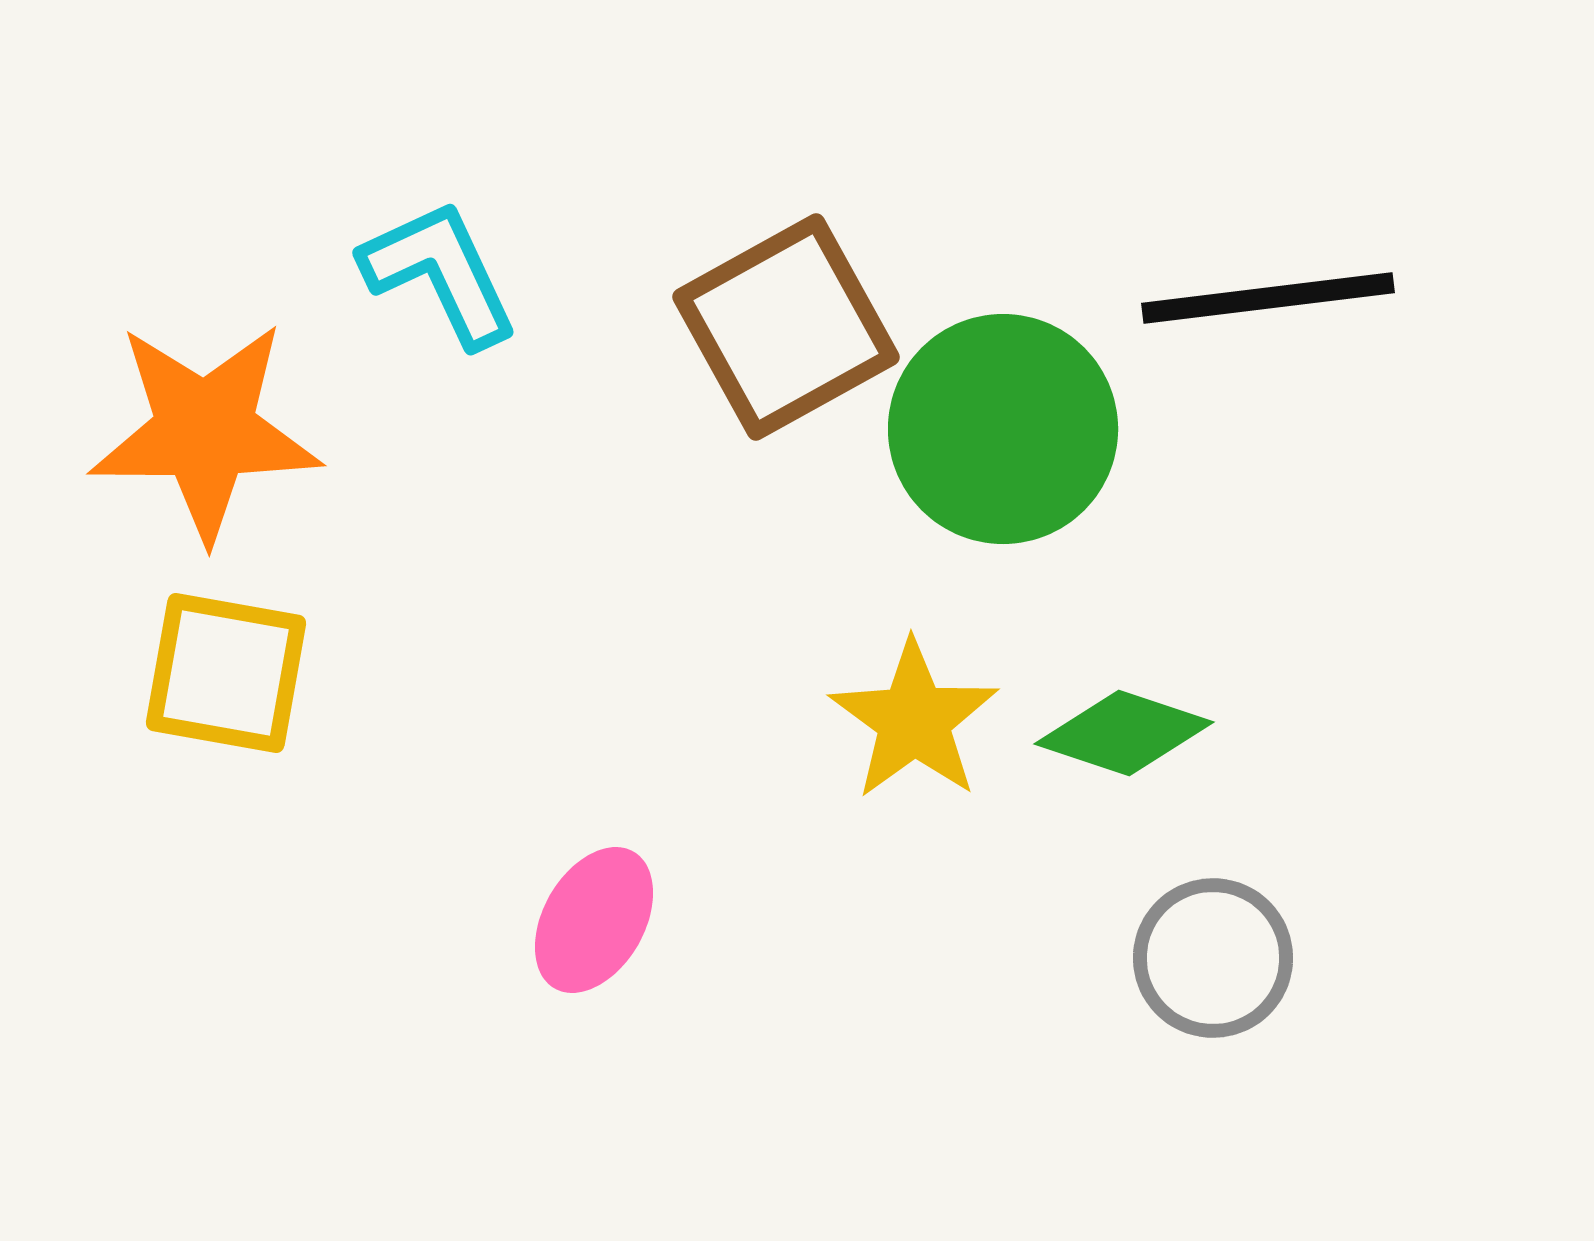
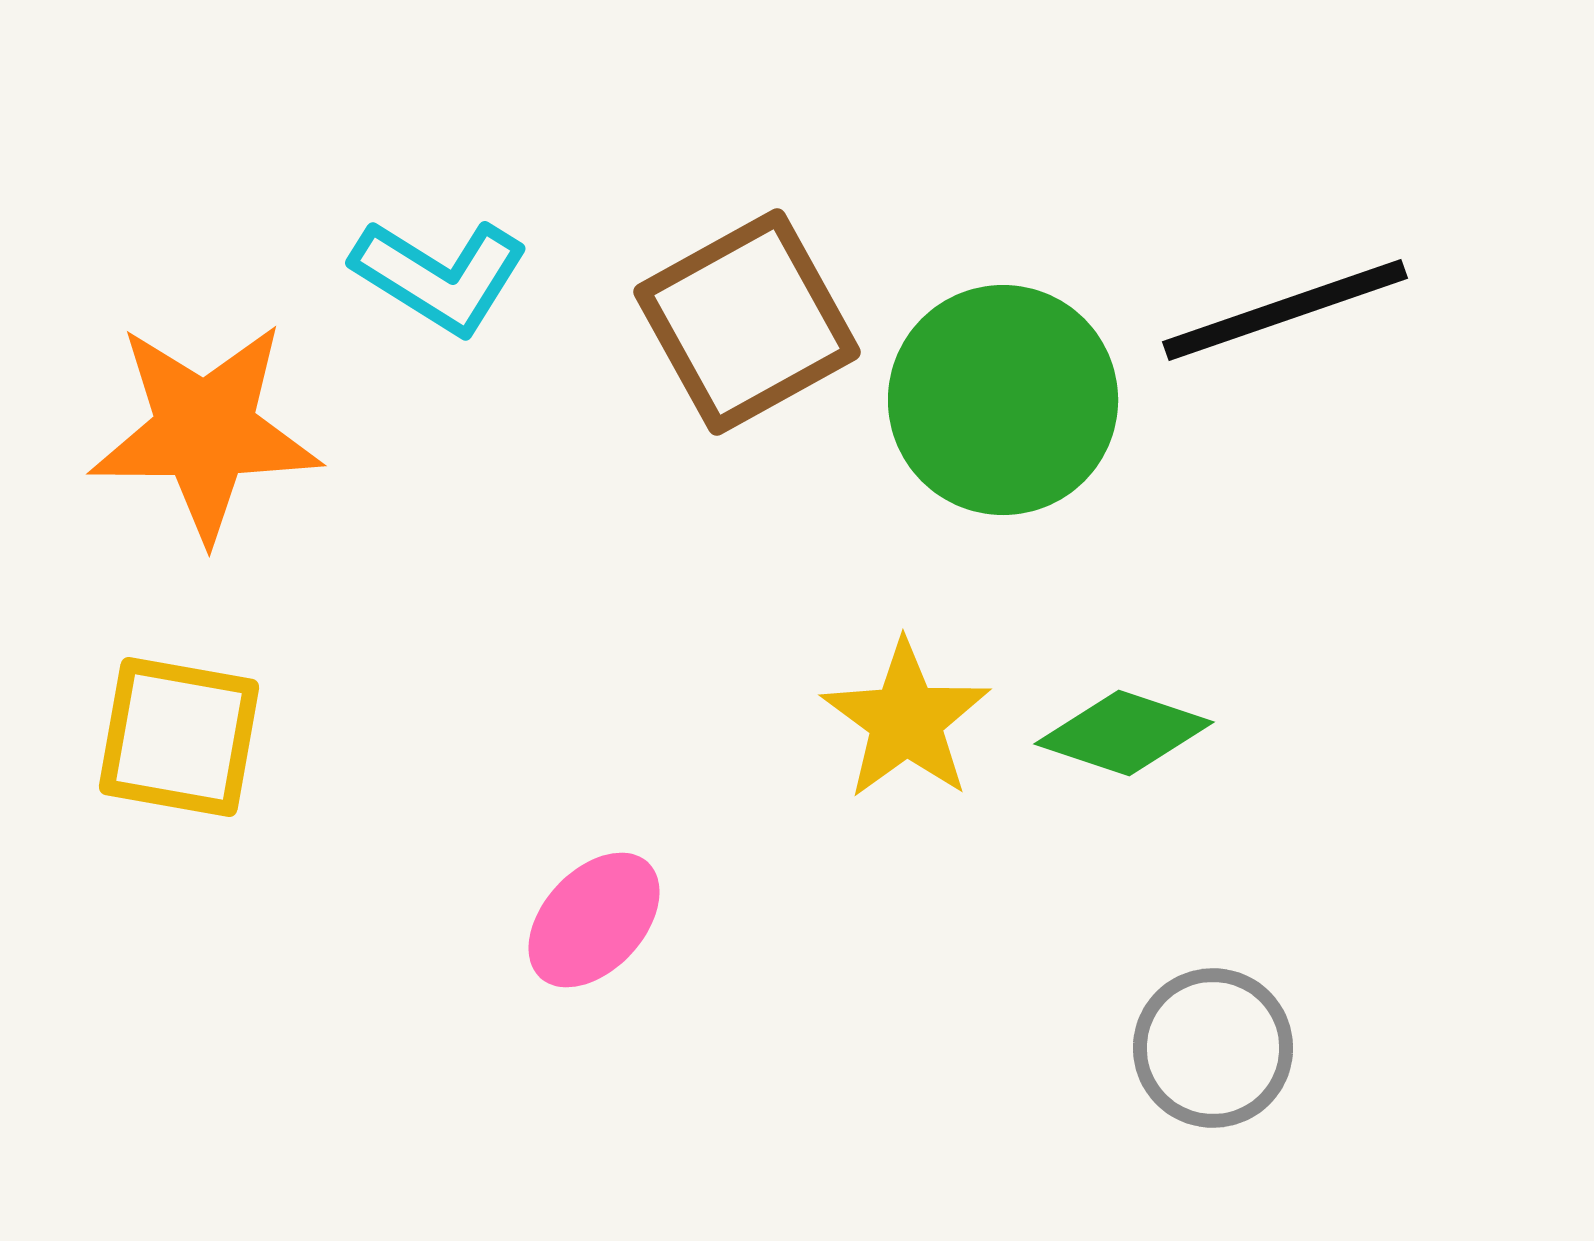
cyan L-shape: moved 3 px down; rotated 147 degrees clockwise
black line: moved 17 px right, 12 px down; rotated 12 degrees counterclockwise
brown square: moved 39 px left, 5 px up
green circle: moved 29 px up
yellow square: moved 47 px left, 64 px down
yellow star: moved 8 px left
pink ellipse: rotated 13 degrees clockwise
gray circle: moved 90 px down
